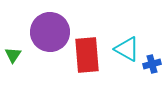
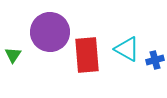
blue cross: moved 3 px right, 4 px up
